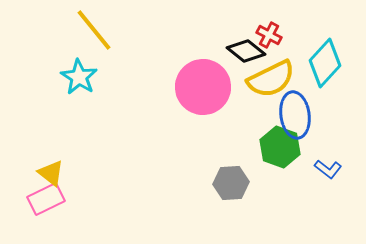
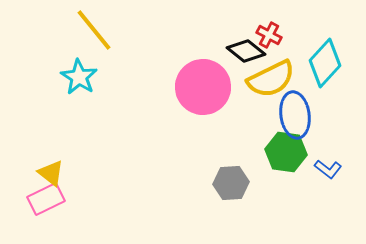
green hexagon: moved 6 px right, 5 px down; rotated 12 degrees counterclockwise
